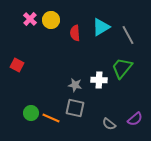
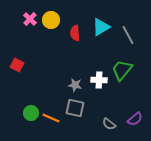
green trapezoid: moved 2 px down
